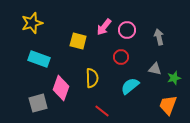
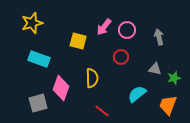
cyan semicircle: moved 7 px right, 8 px down
